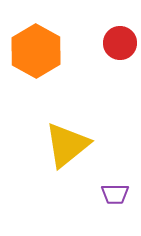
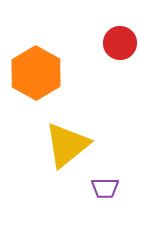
orange hexagon: moved 22 px down
purple trapezoid: moved 10 px left, 6 px up
